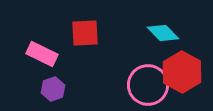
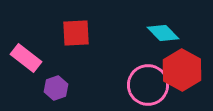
red square: moved 9 px left
pink rectangle: moved 16 px left, 4 px down; rotated 12 degrees clockwise
red hexagon: moved 2 px up
purple hexagon: moved 3 px right, 1 px up
